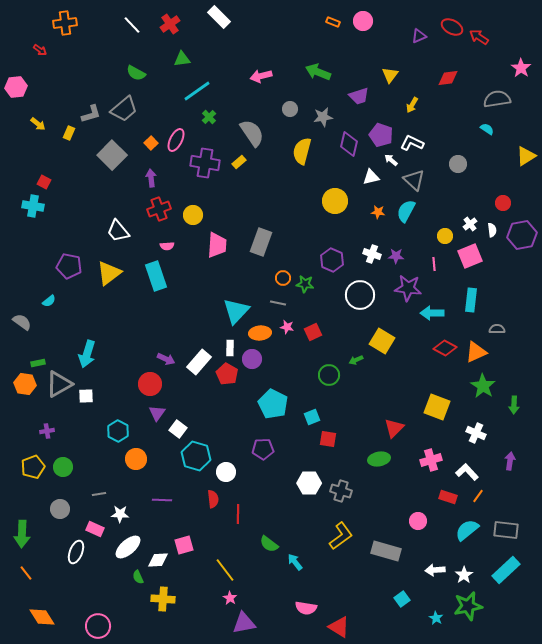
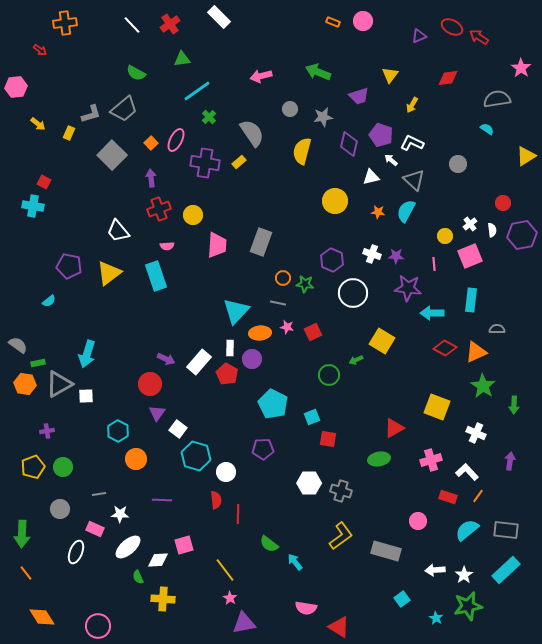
white circle at (360, 295): moved 7 px left, 2 px up
gray semicircle at (22, 322): moved 4 px left, 23 px down
red triangle at (394, 428): rotated 15 degrees clockwise
red semicircle at (213, 499): moved 3 px right, 1 px down
